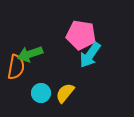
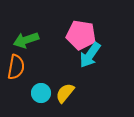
green arrow: moved 4 px left, 14 px up
